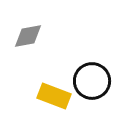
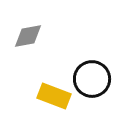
black circle: moved 2 px up
